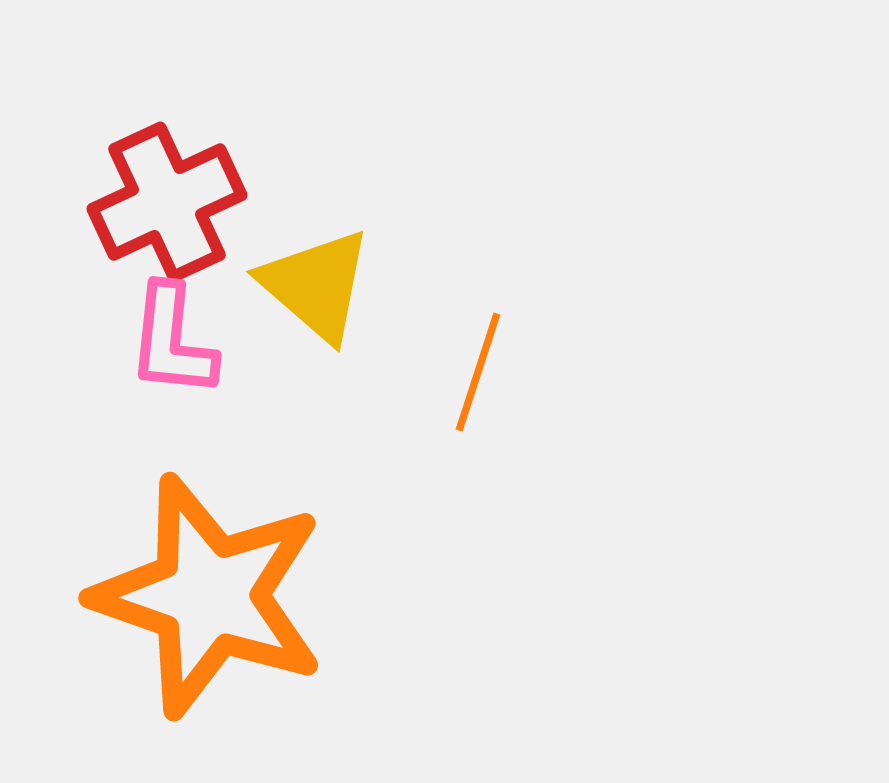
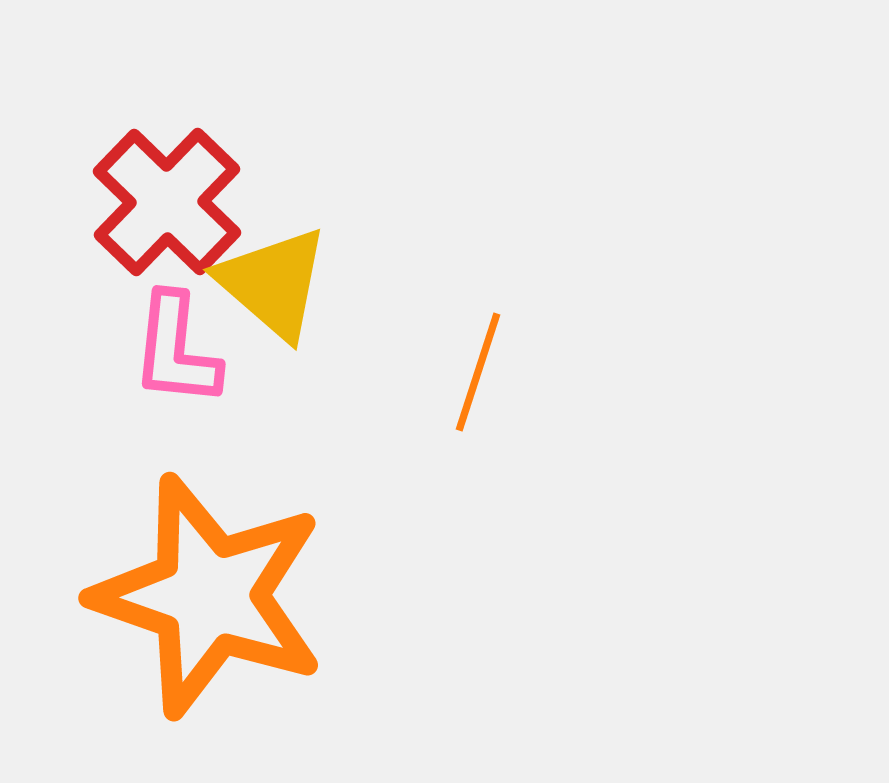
red cross: rotated 21 degrees counterclockwise
yellow triangle: moved 43 px left, 2 px up
pink L-shape: moved 4 px right, 9 px down
